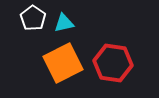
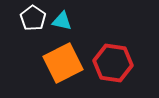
cyan triangle: moved 2 px left, 2 px up; rotated 25 degrees clockwise
